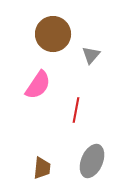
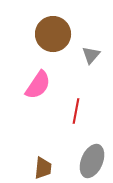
red line: moved 1 px down
brown trapezoid: moved 1 px right
